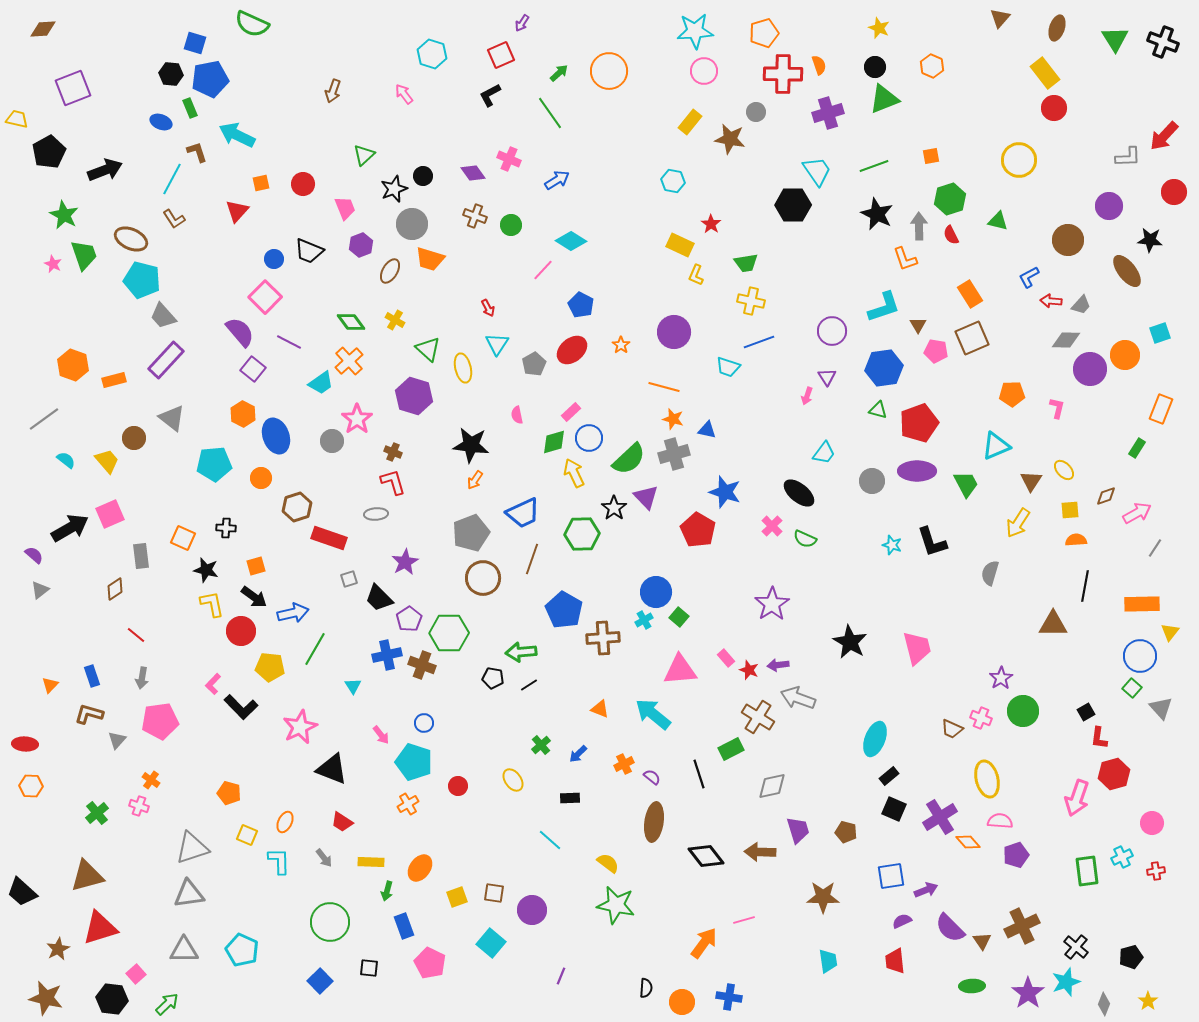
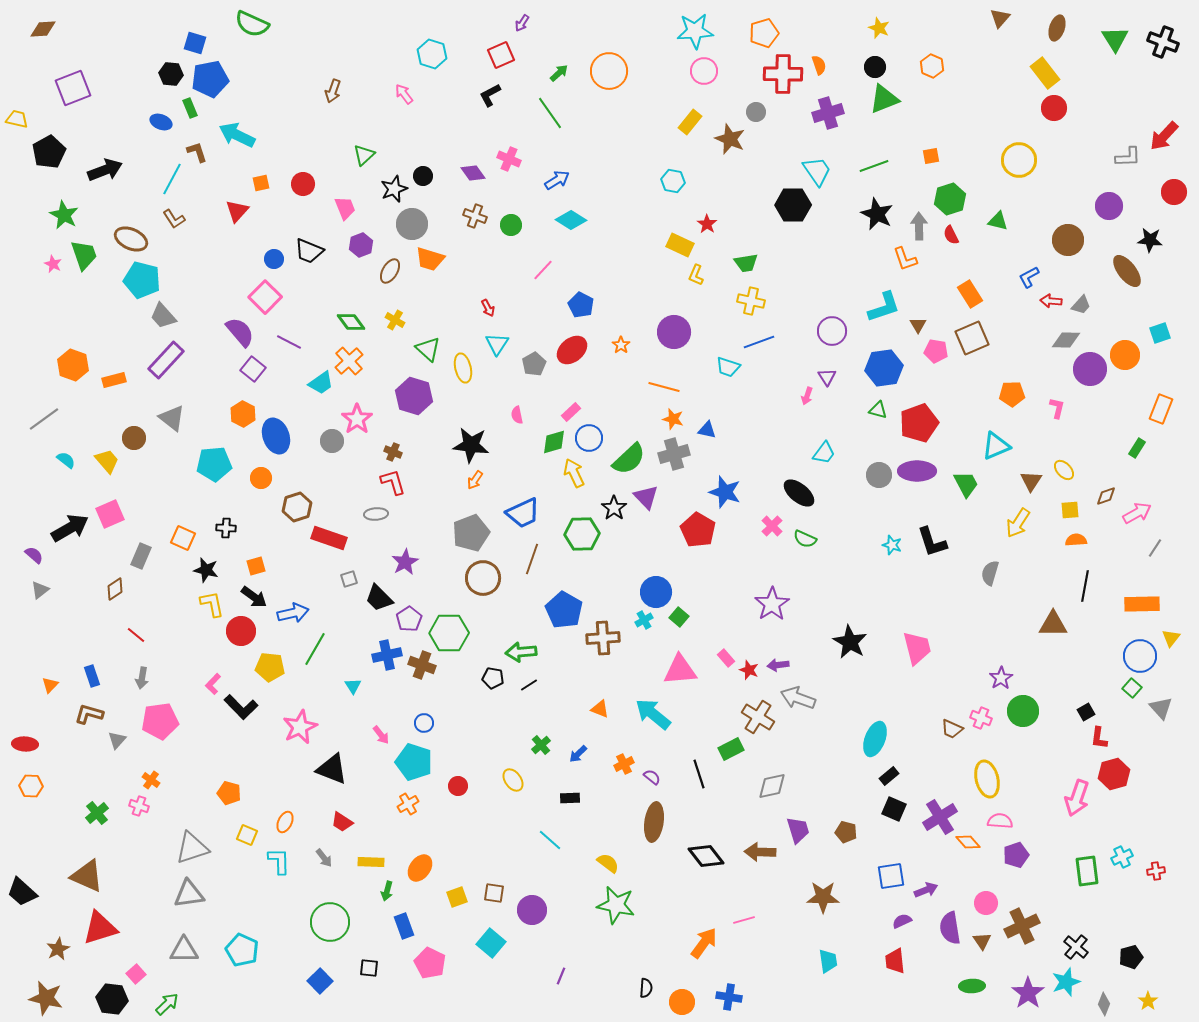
brown star at (730, 139): rotated 12 degrees clockwise
red star at (711, 224): moved 4 px left
cyan diamond at (571, 241): moved 21 px up
gray circle at (872, 481): moved 7 px right, 6 px up
gray rectangle at (141, 556): rotated 30 degrees clockwise
yellow triangle at (1170, 632): moved 1 px right, 6 px down
pink circle at (1152, 823): moved 166 px left, 80 px down
brown triangle at (87, 876): rotated 39 degrees clockwise
purple semicircle at (950, 928): rotated 36 degrees clockwise
